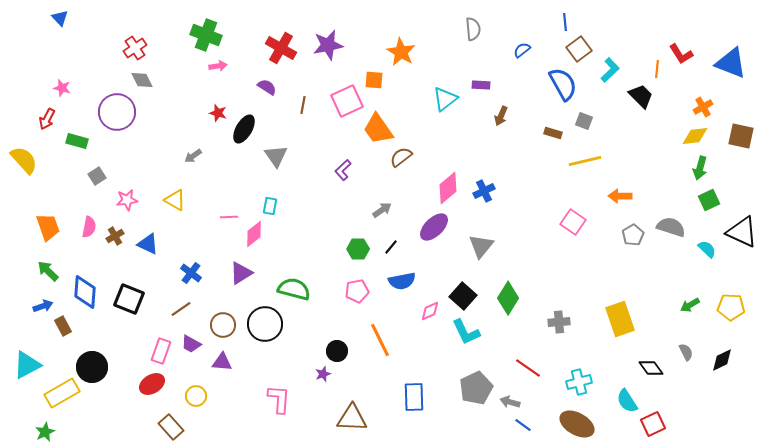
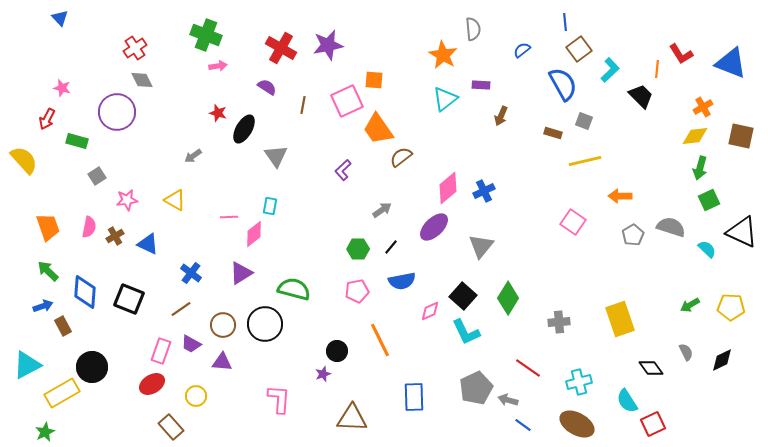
orange star at (401, 52): moved 42 px right, 3 px down
gray arrow at (510, 402): moved 2 px left, 2 px up
